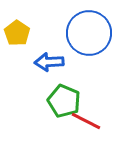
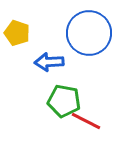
yellow pentagon: rotated 15 degrees counterclockwise
green pentagon: rotated 12 degrees counterclockwise
